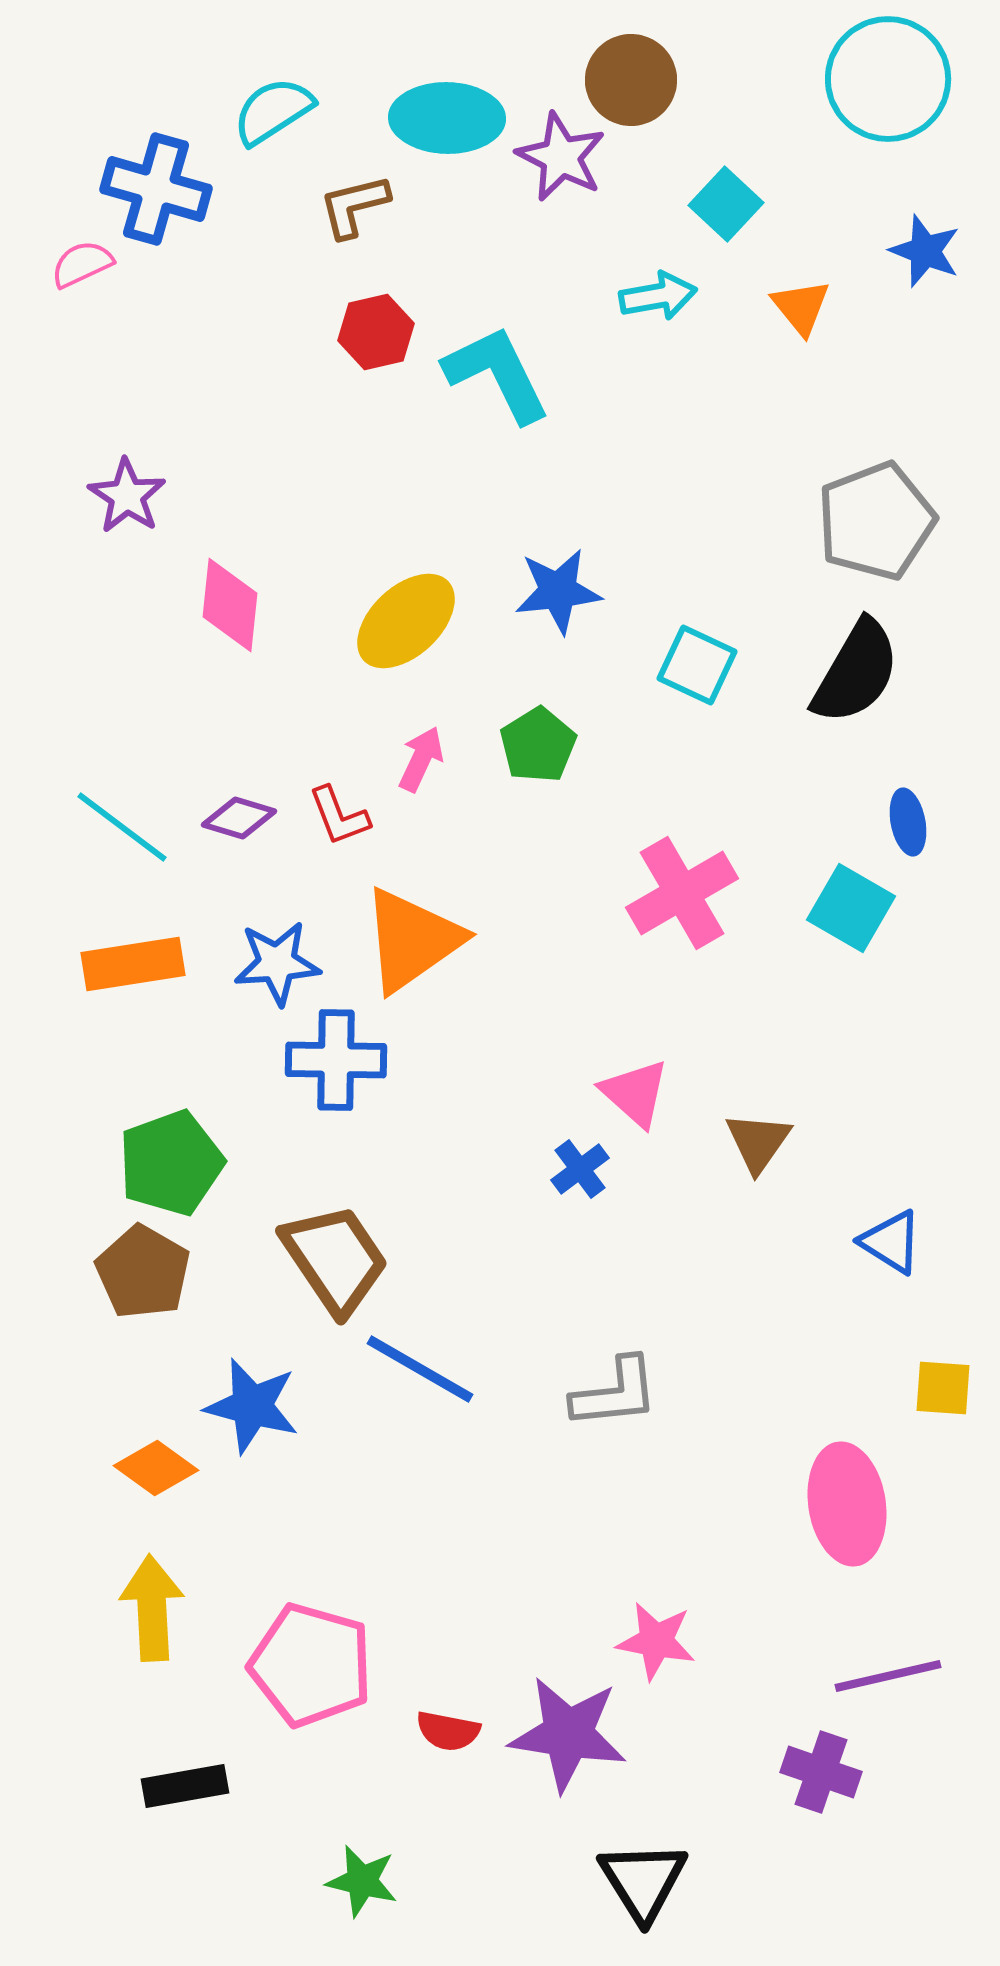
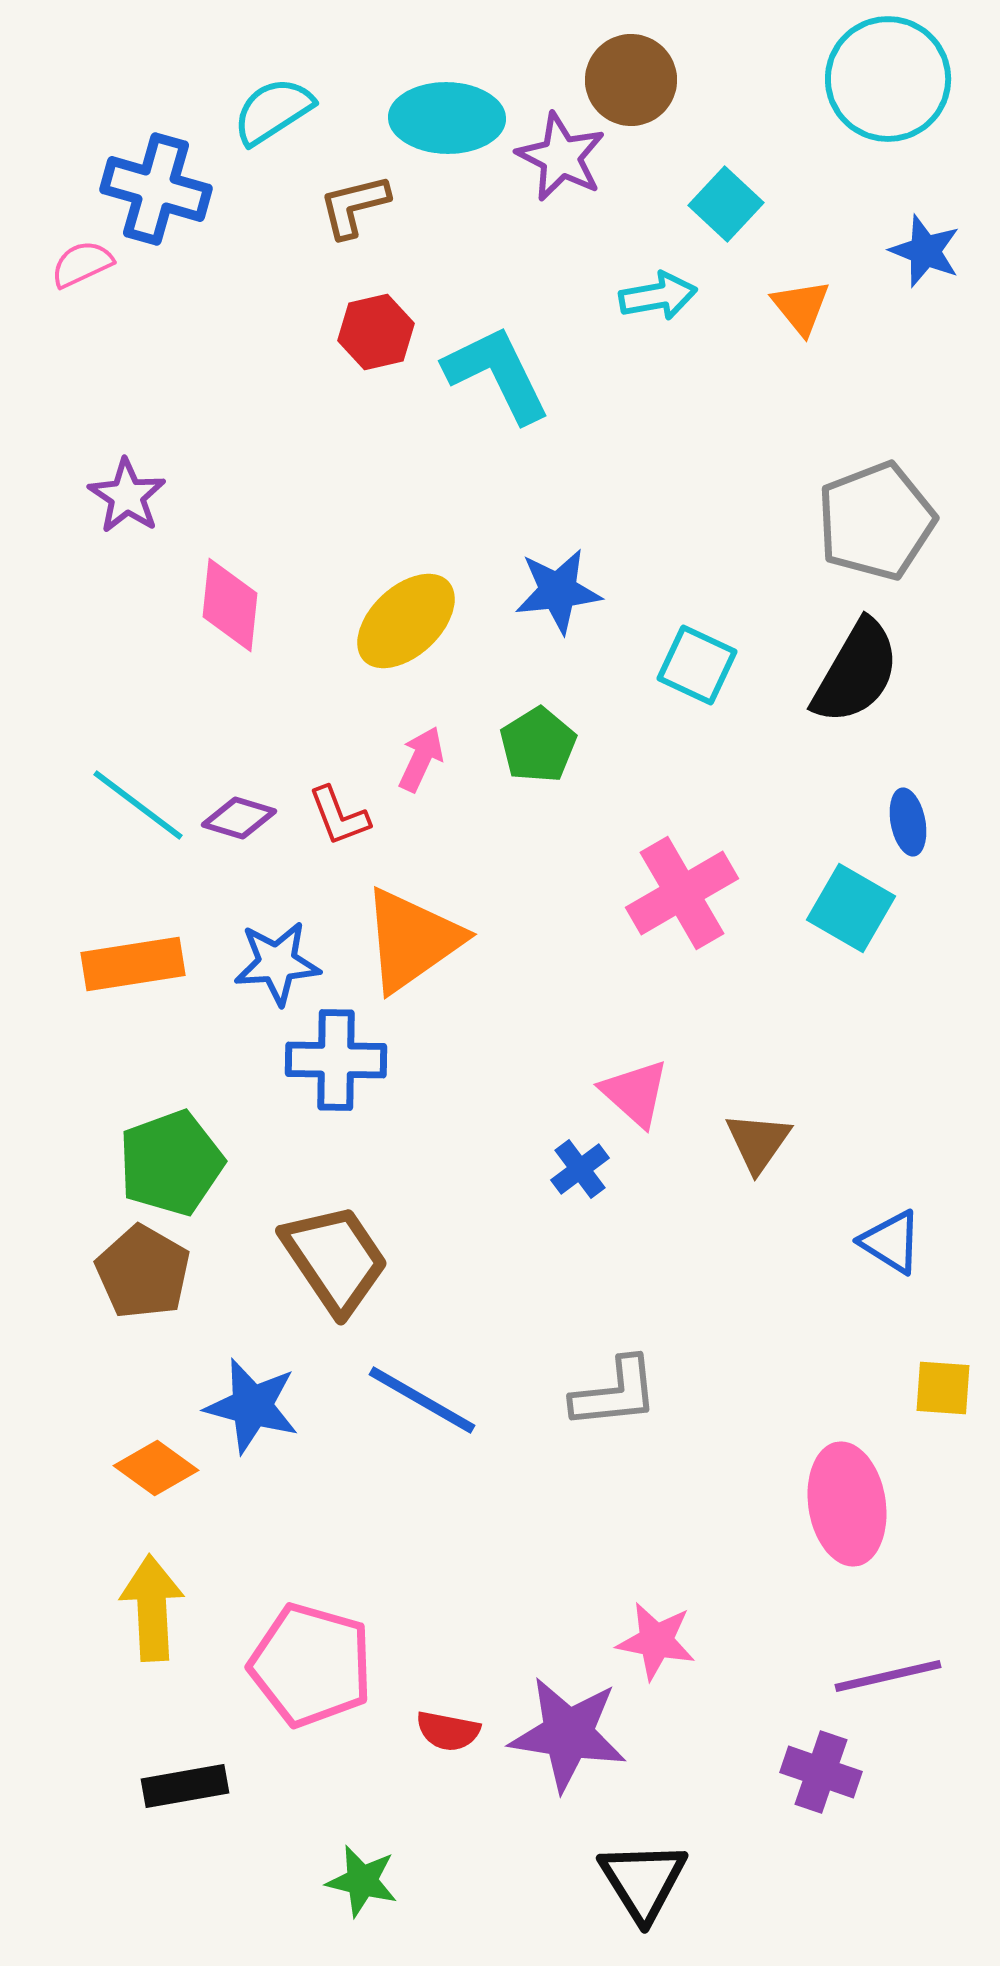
cyan line at (122, 827): moved 16 px right, 22 px up
blue line at (420, 1369): moved 2 px right, 31 px down
